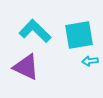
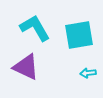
cyan L-shape: moved 3 px up; rotated 16 degrees clockwise
cyan arrow: moved 2 px left, 12 px down
